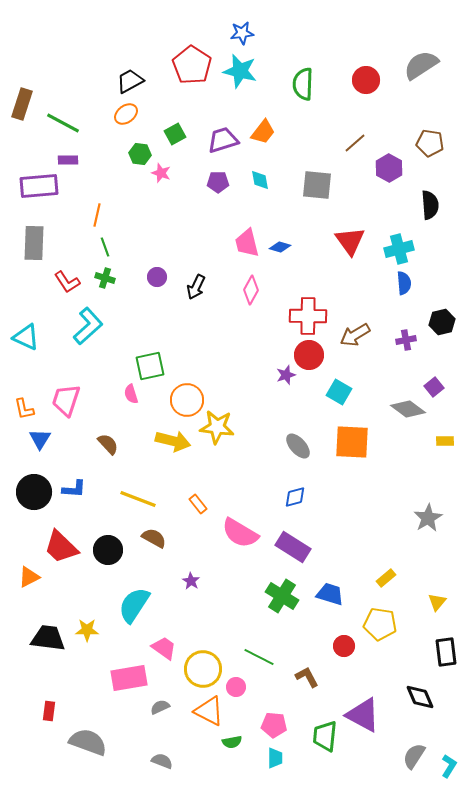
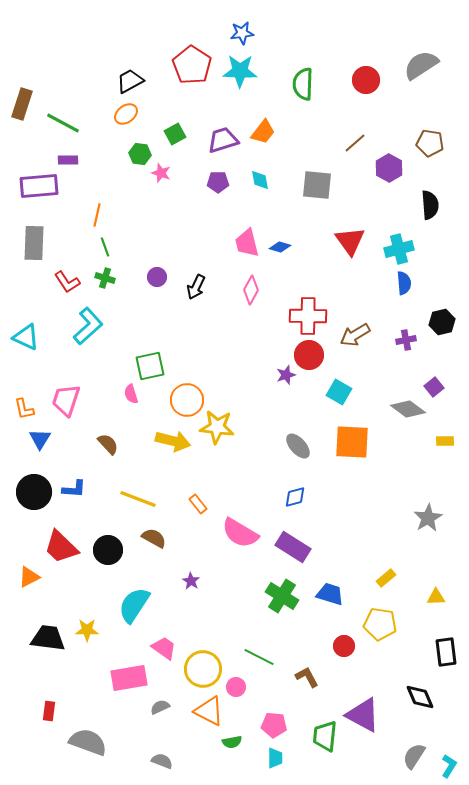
cyan star at (240, 71): rotated 12 degrees counterclockwise
yellow triangle at (437, 602): moved 1 px left, 5 px up; rotated 48 degrees clockwise
